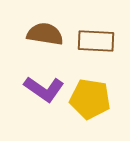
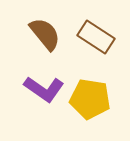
brown semicircle: rotated 42 degrees clockwise
brown rectangle: moved 4 px up; rotated 30 degrees clockwise
